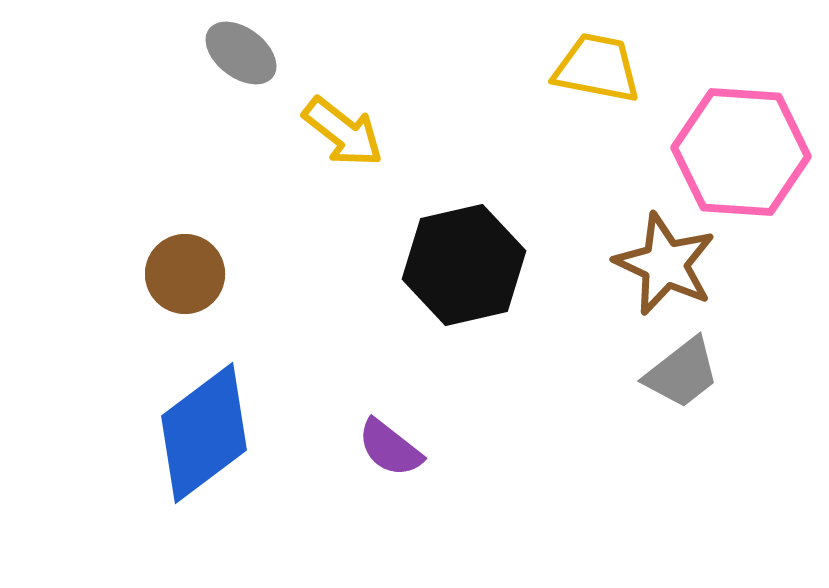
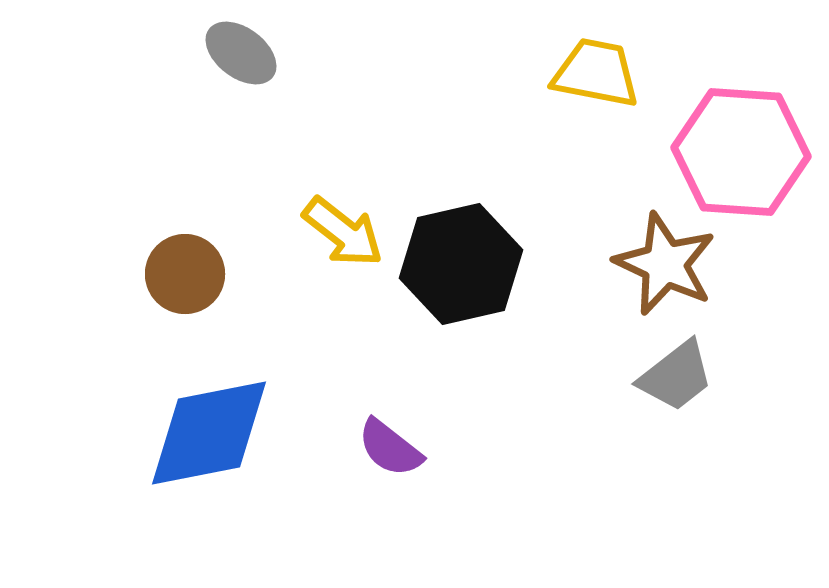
yellow trapezoid: moved 1 px left, 5 px down
yellow arrow: moved 100 px down
black hexagon: moved 3 px left, 1 px up
gray trapezoid: moved 6 px left, 3 px down
blue diamond: moved 5 px right; rotated 26 degrees clockwise
